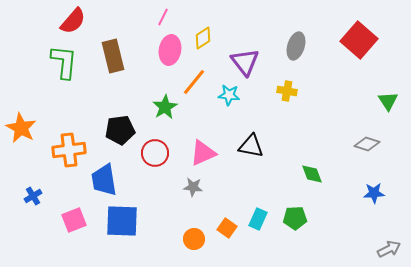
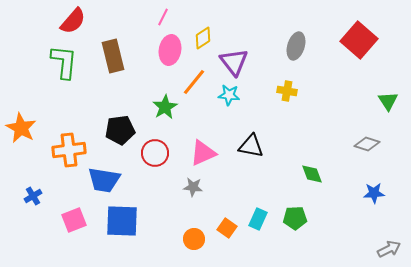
purple triangle: moved 11 px left
blue trapezoid: rotated 72 degrees counterclockwise
